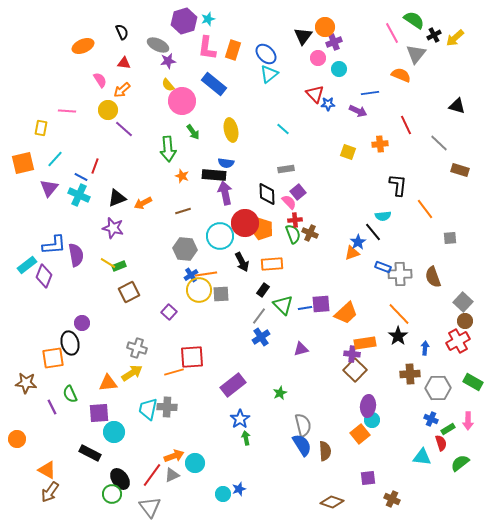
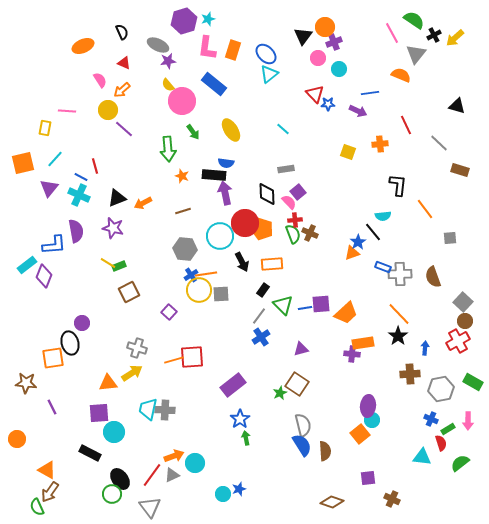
red triangle at (124, 63): rotated 16 degrees clockwise
yellow rectangle at (41, 128): moved 4 px right
yellow ellipse at (231, 130): rotated 20 degrees counterclockwise
red line at (95, 166): rotated 35 degrees counterclockwise
purple semicircle at (76, 255): moved 24 px up
orange rectangle at (365, 343): moved 2 px left
brown square at (355, 370): moved 58 px left, 14 px down; rotated 10 degrees counterclockwise
orange line at (174, 372): moved 12 px up
gray hexagon at (438, 388): moved 3 px right, 1 px down; rotated 10 degrees counterclockwise
green semicircle at (70, 394): moved 33 px left, 113 px down
gray cross at (167, 407): moved 2 px left, 3 px down
